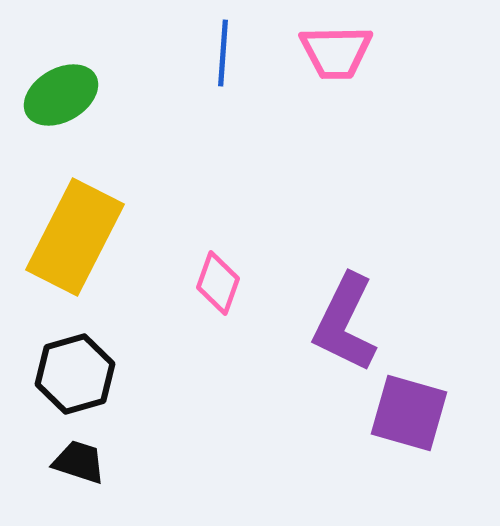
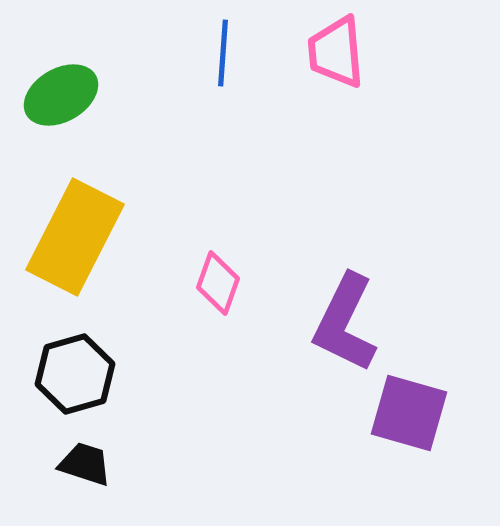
pink trapezoid: rotated 86 degrees clockwise
black trapezoid: moved 6 px right, 2 px down
